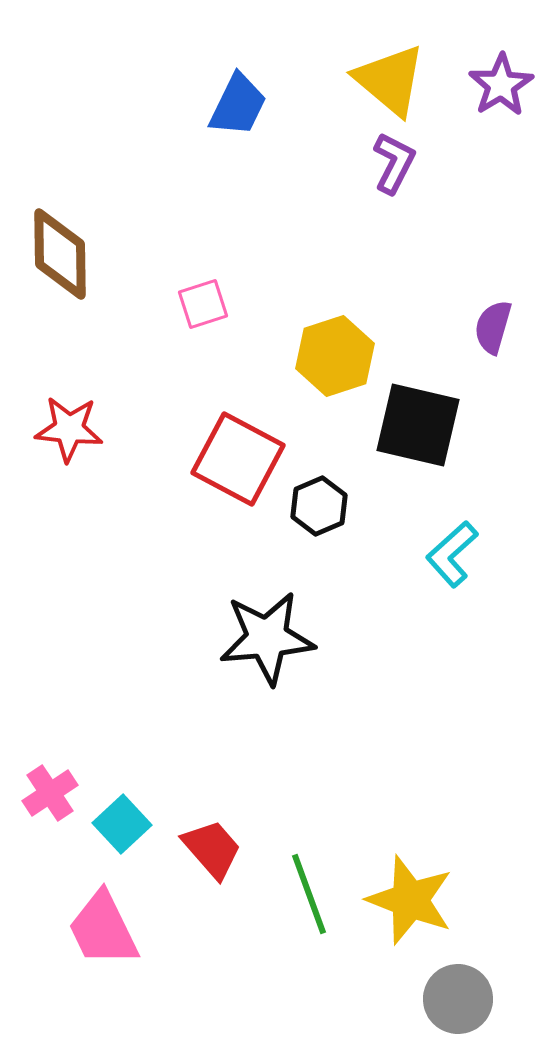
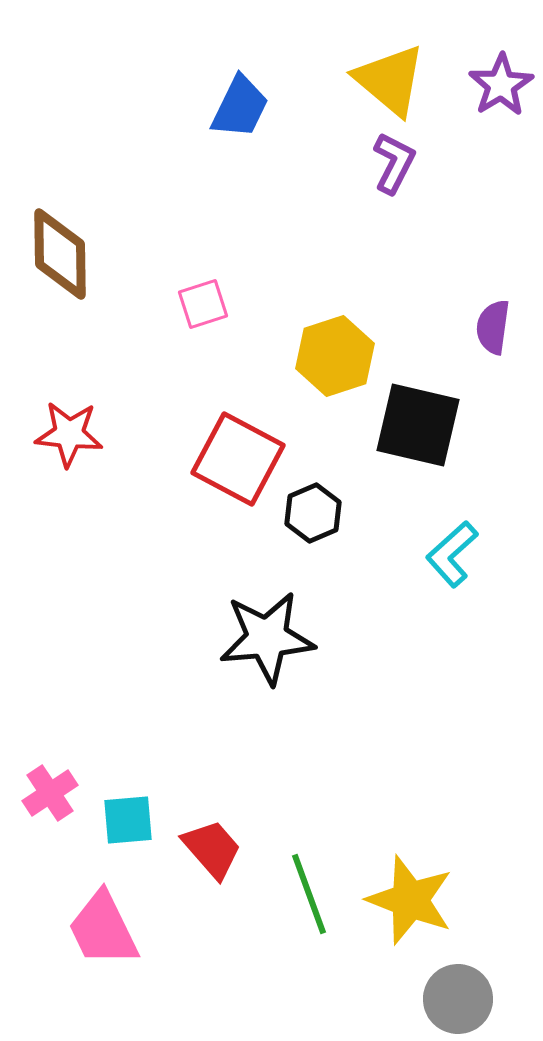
blue trapezoid: moved 2 px right, 2 px down
purple semicircle: rotated 8 degrees counterclockwise
red star: moved 5 px down
black hexagon: moved 6 px left, 7 px down
cyan square: moved 6 px right, 4 px up; rotated 38 degrees clockwise
